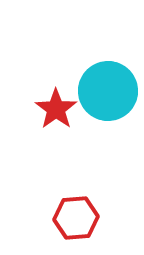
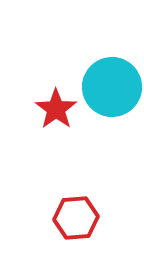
cyan circle: moved 4 px right, 4 px up
